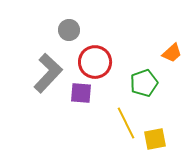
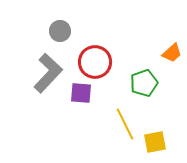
gray circle: moved 9 px left, 1 px down
yellow line: moved 1 px left, 1 px down
yellow square: moved 3 px down
